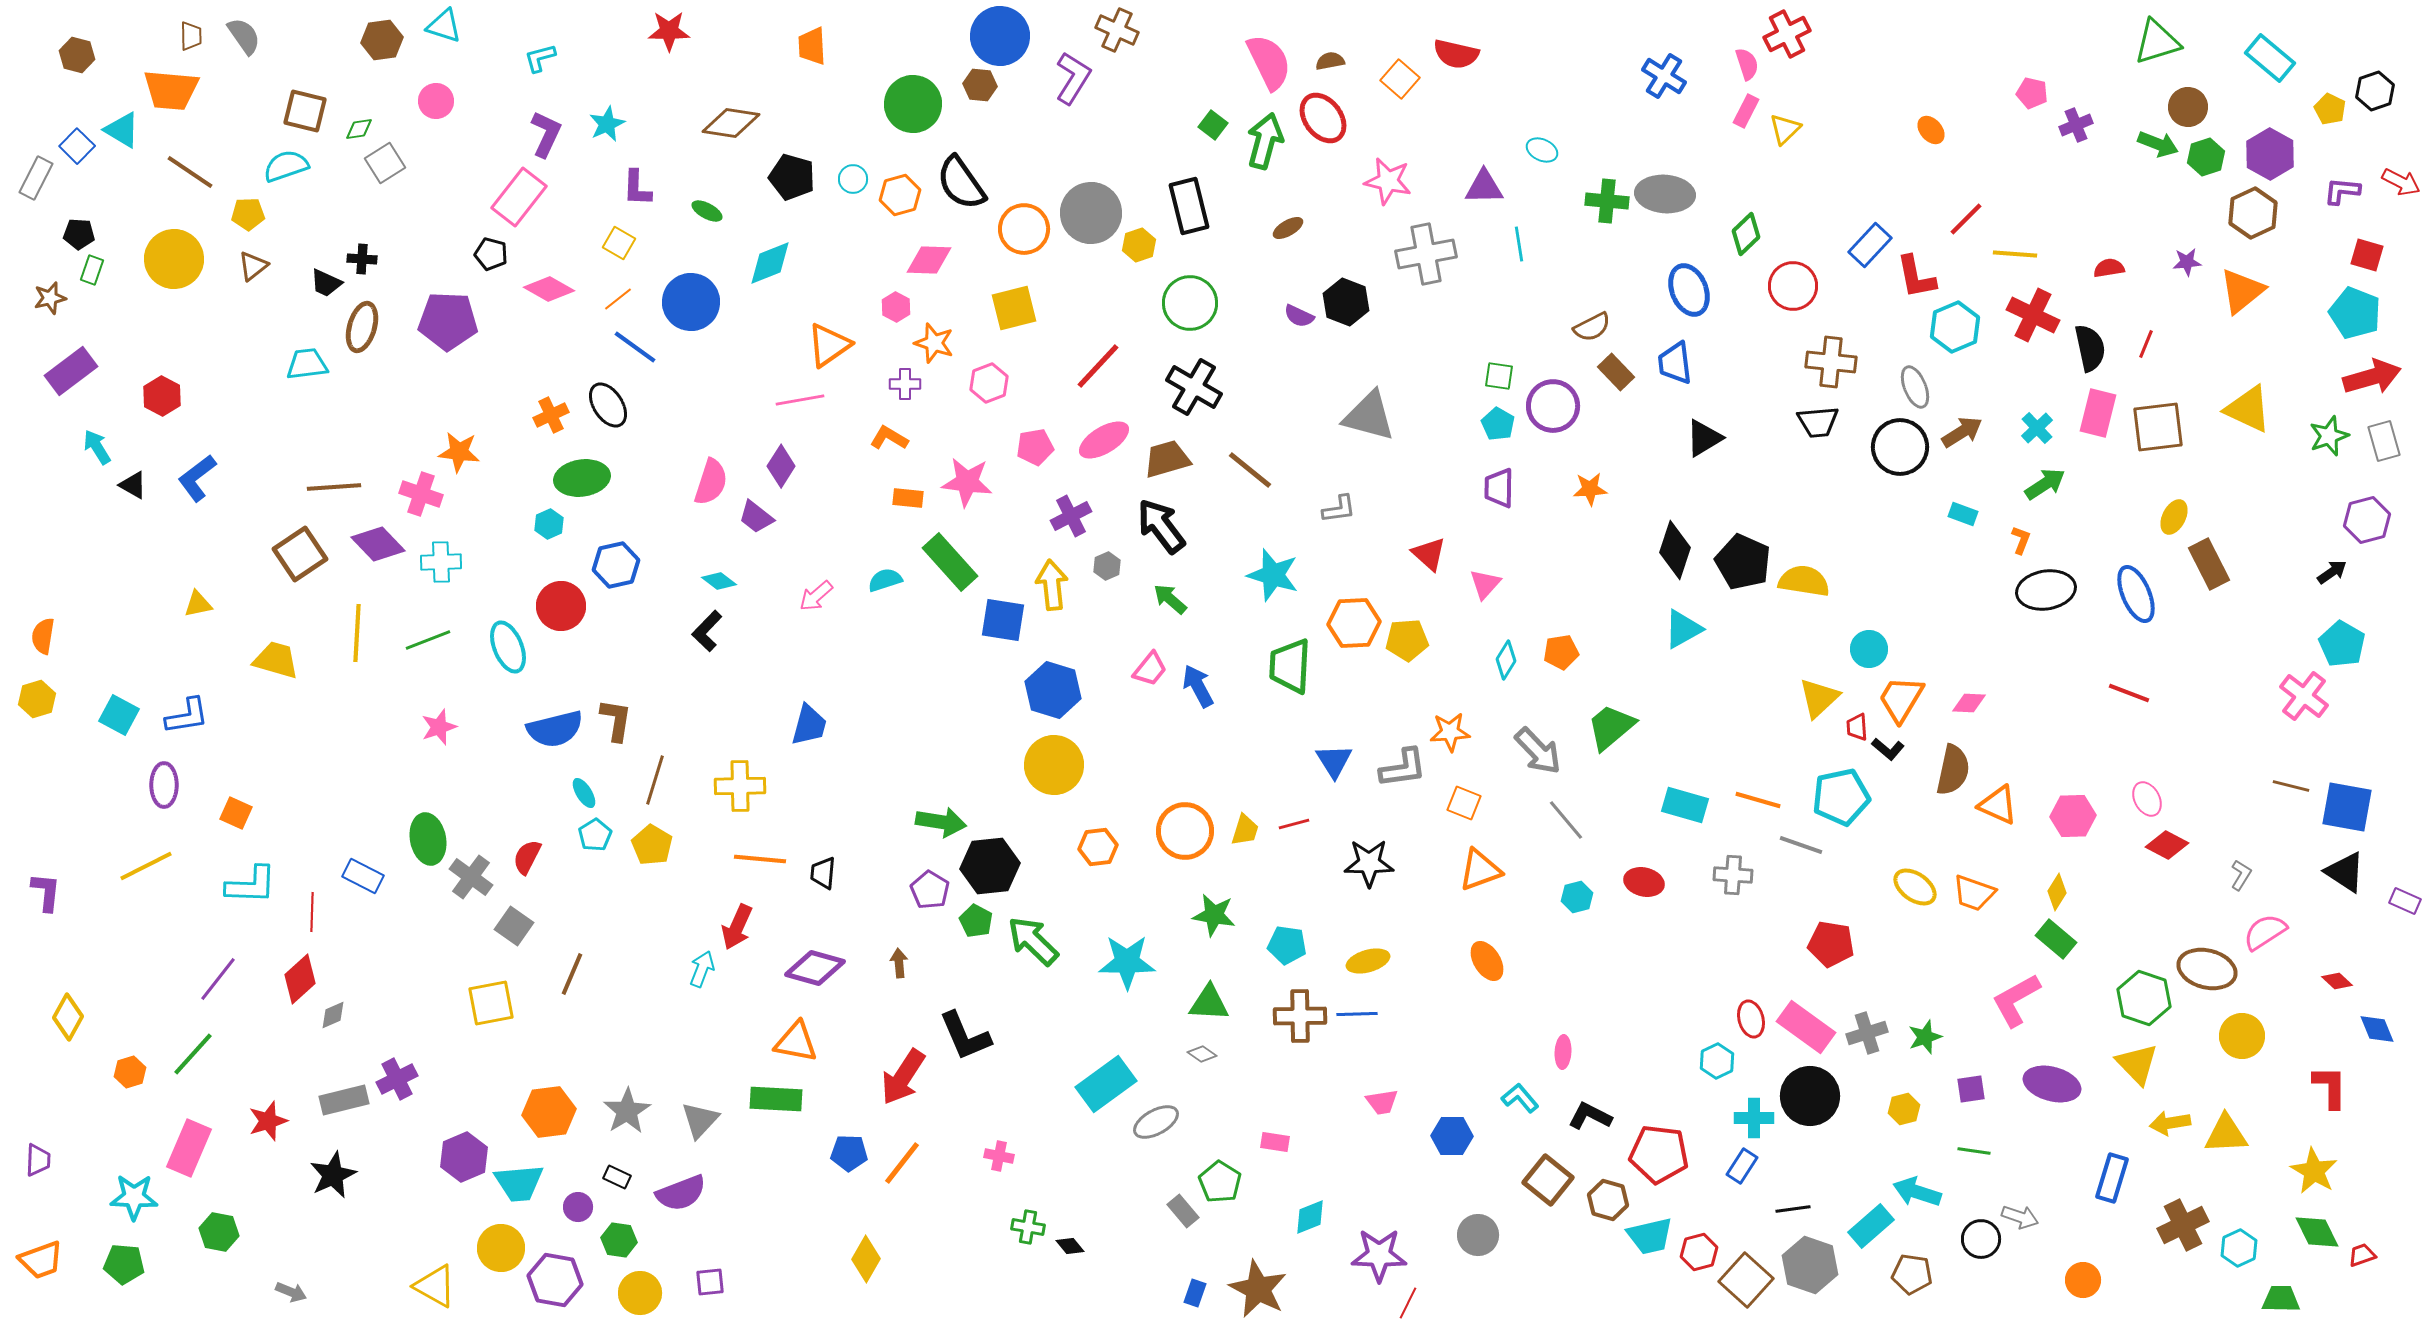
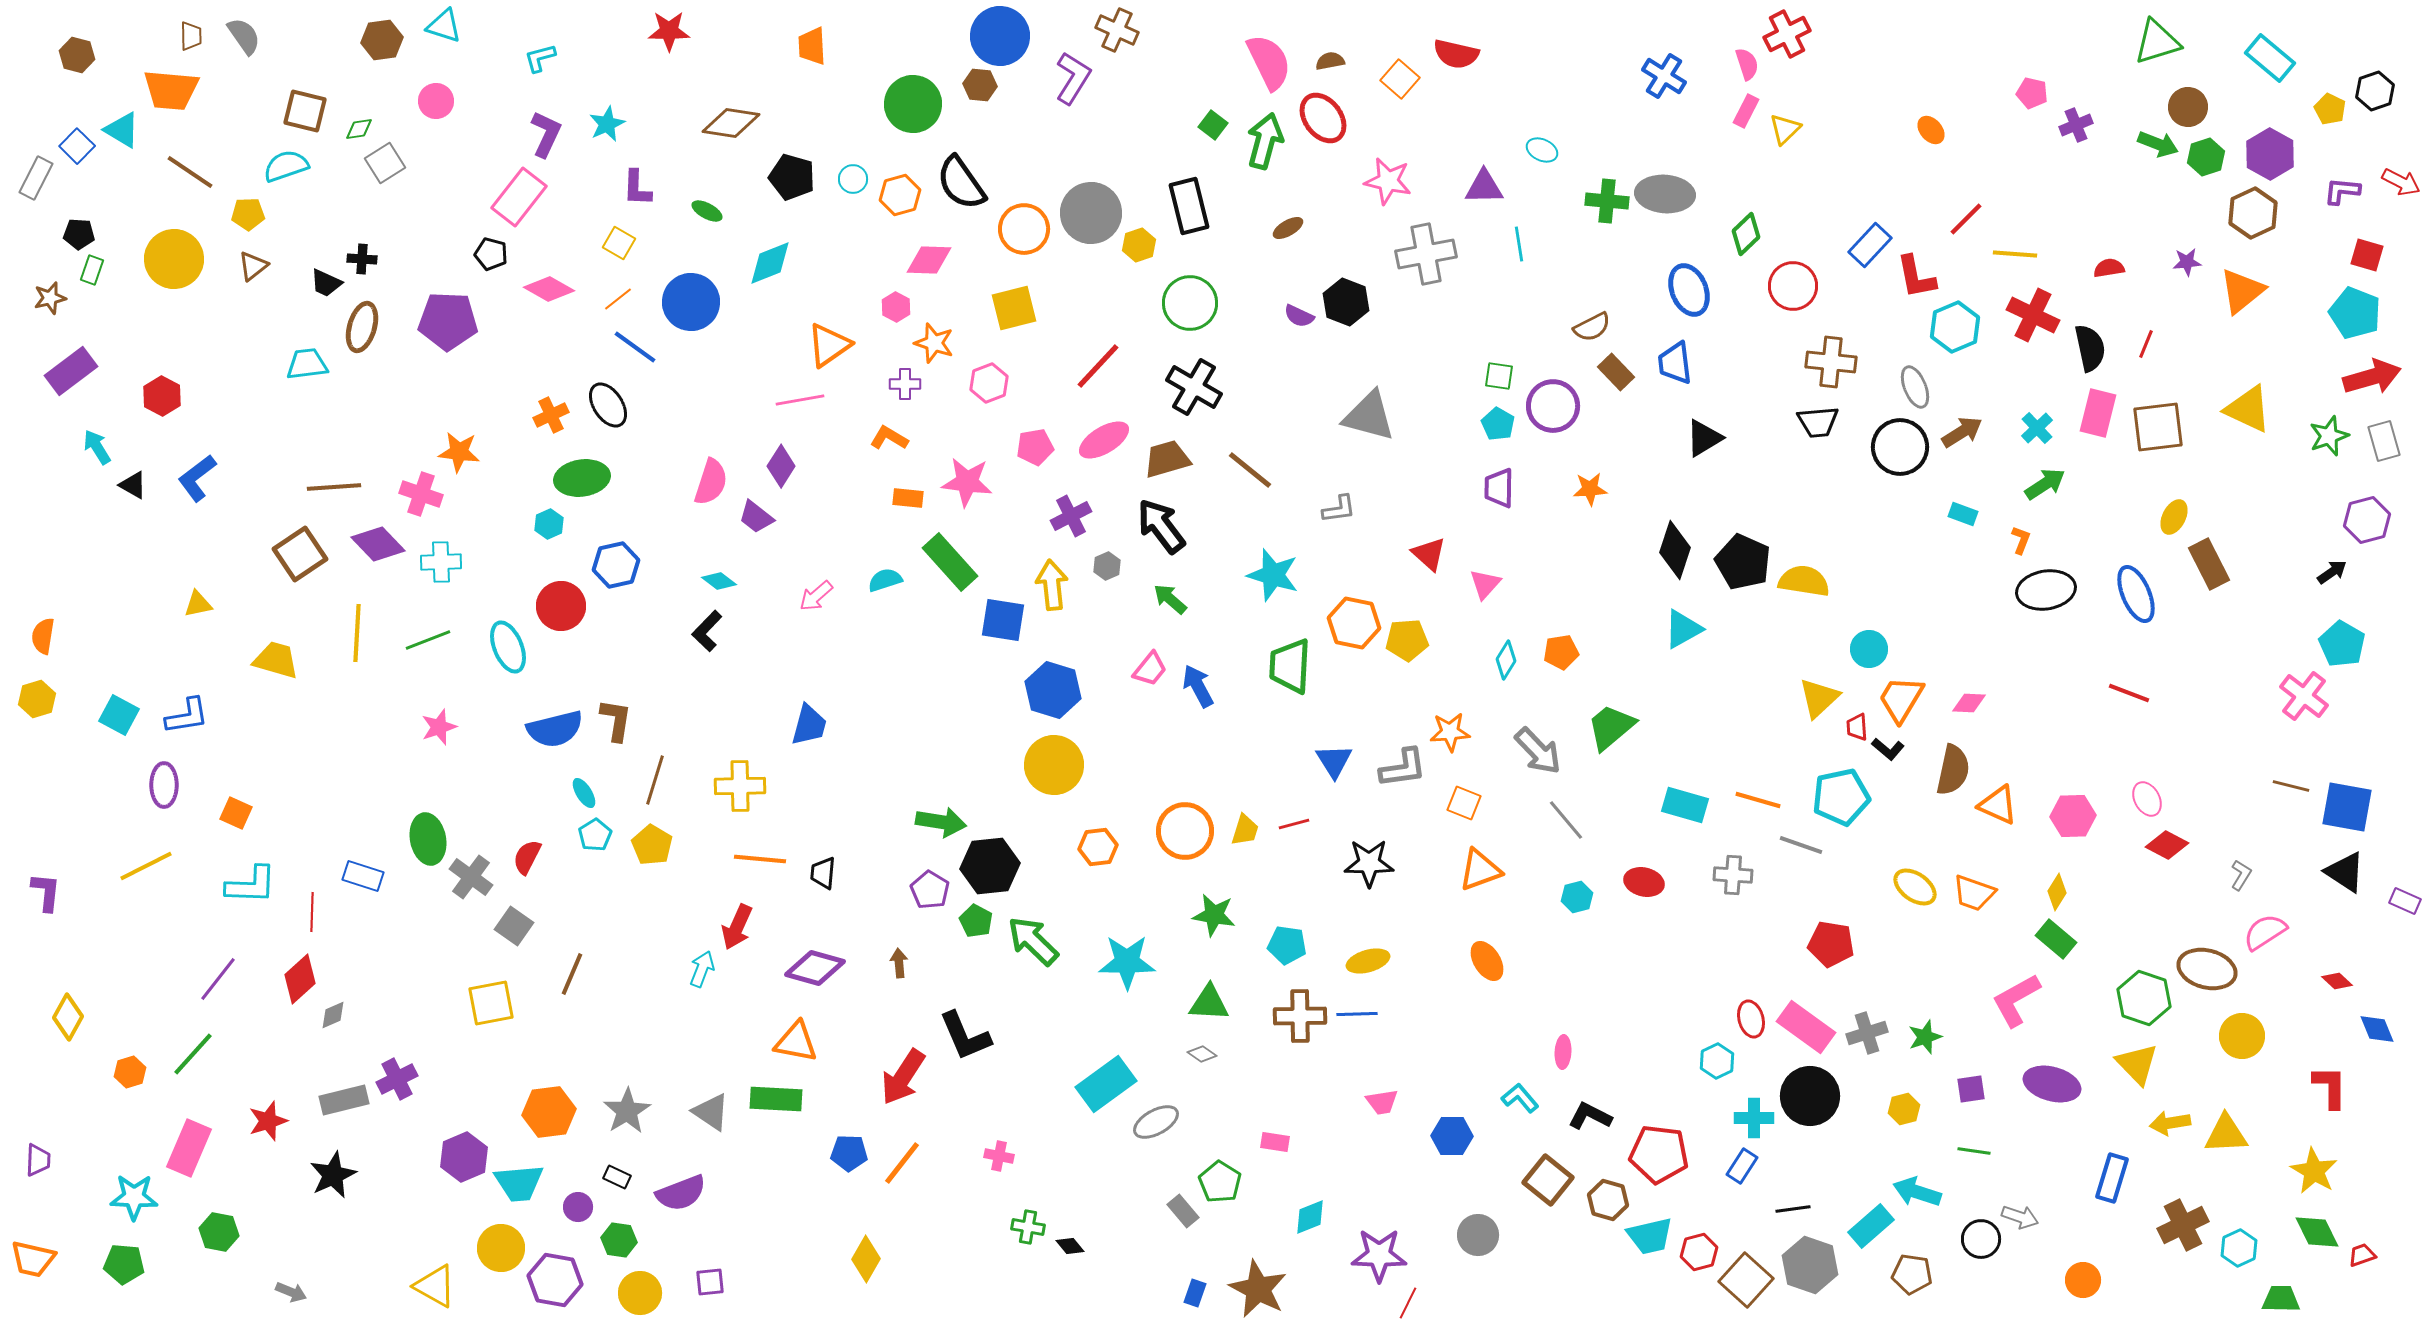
orange hexagon at (1354, 623): rotated 15 degrees clockwise
blue rectangle at (363, 876): rotated 9 degrees counterclockwise
gray triangle at (700, 1120): moved 11 px right, 8 px up; rotated 39 degrees counterclockwise
orange trapezoid at (41, 1260): moved 8 px left, 1 px up; rotated 33 degrees clockwise
